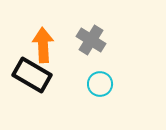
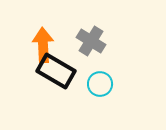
gray cross: moved 1 px down
black rectangle: moved 24 px right, 4 px up
